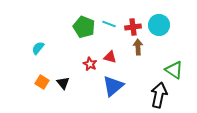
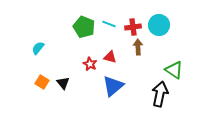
black arrow: moved 1 px right, 1 px up
